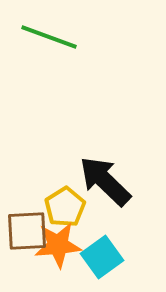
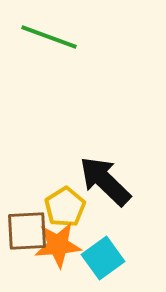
cyan square: moved 1 px right, 1 px down
